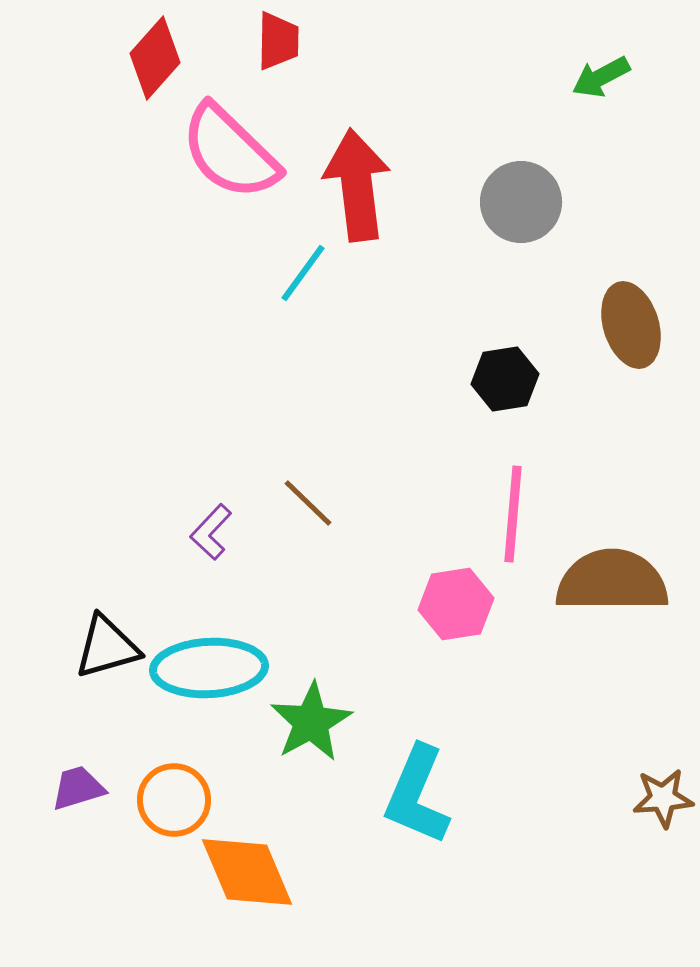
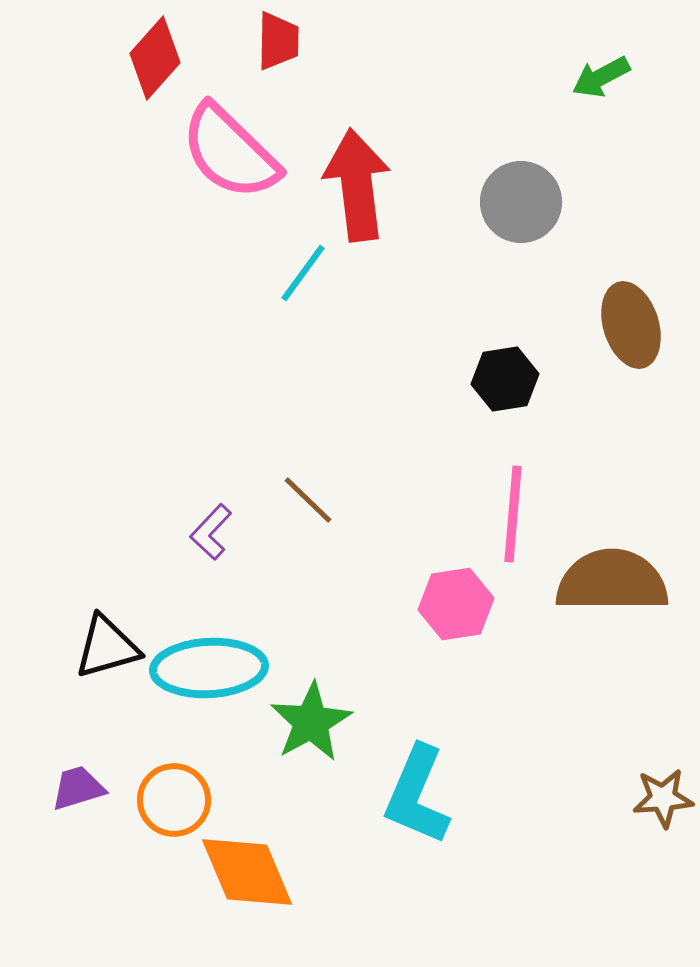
brown line: moved 3 px up
